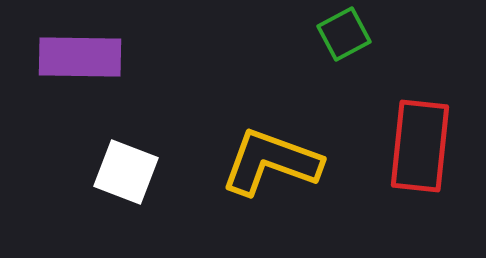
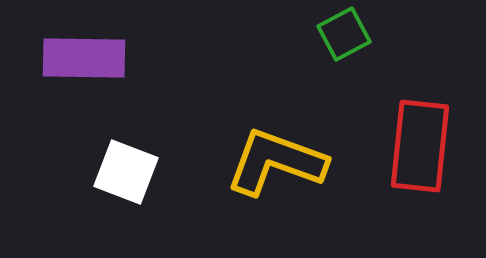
purple rectangle: moved 4 px right, 1 px down
yellow L-shape: moved 5 px right
